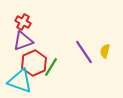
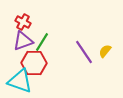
yellow semicircle: rotated 24 degrees clockwise
red hexagon: rotated 25 degrees clockwise
green line: moved 9 px left, 25 px up
